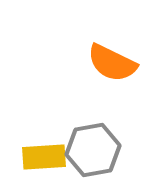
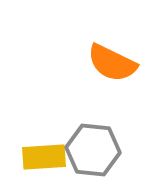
gray hexagon: rotated 16 degrees clockwise
